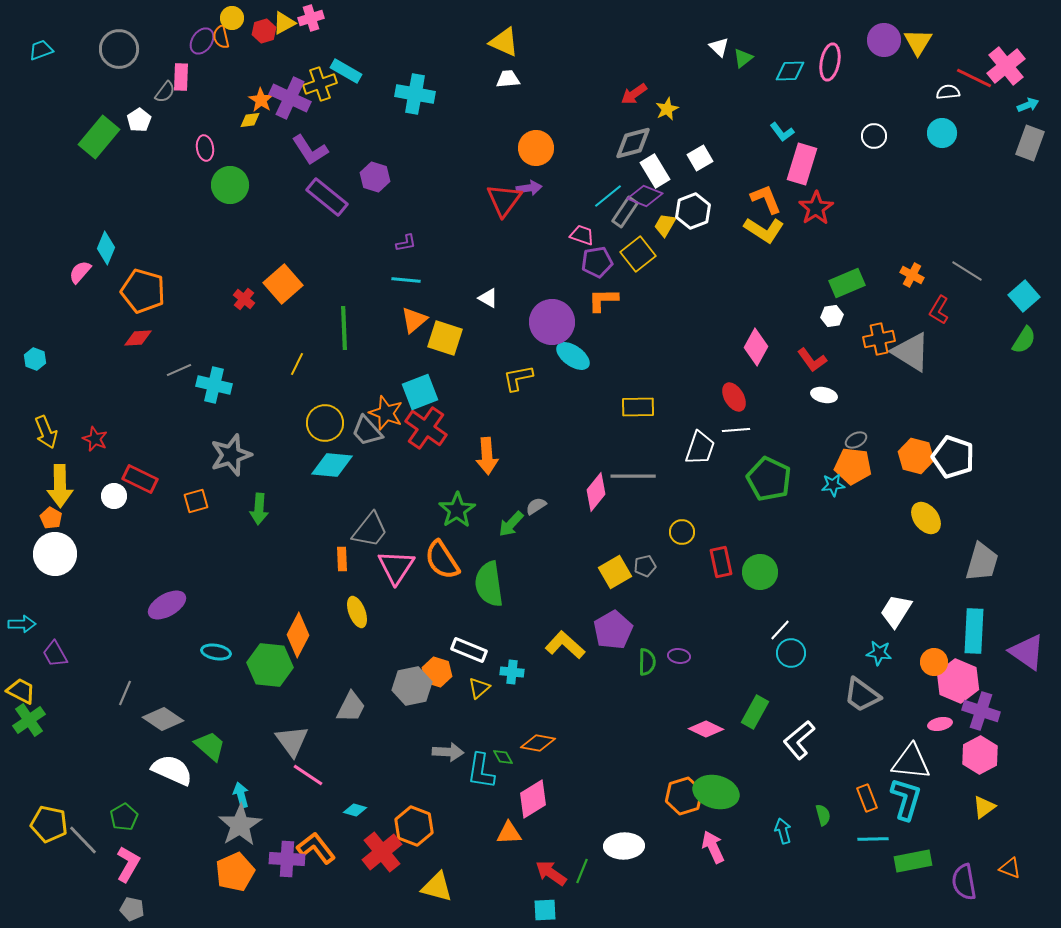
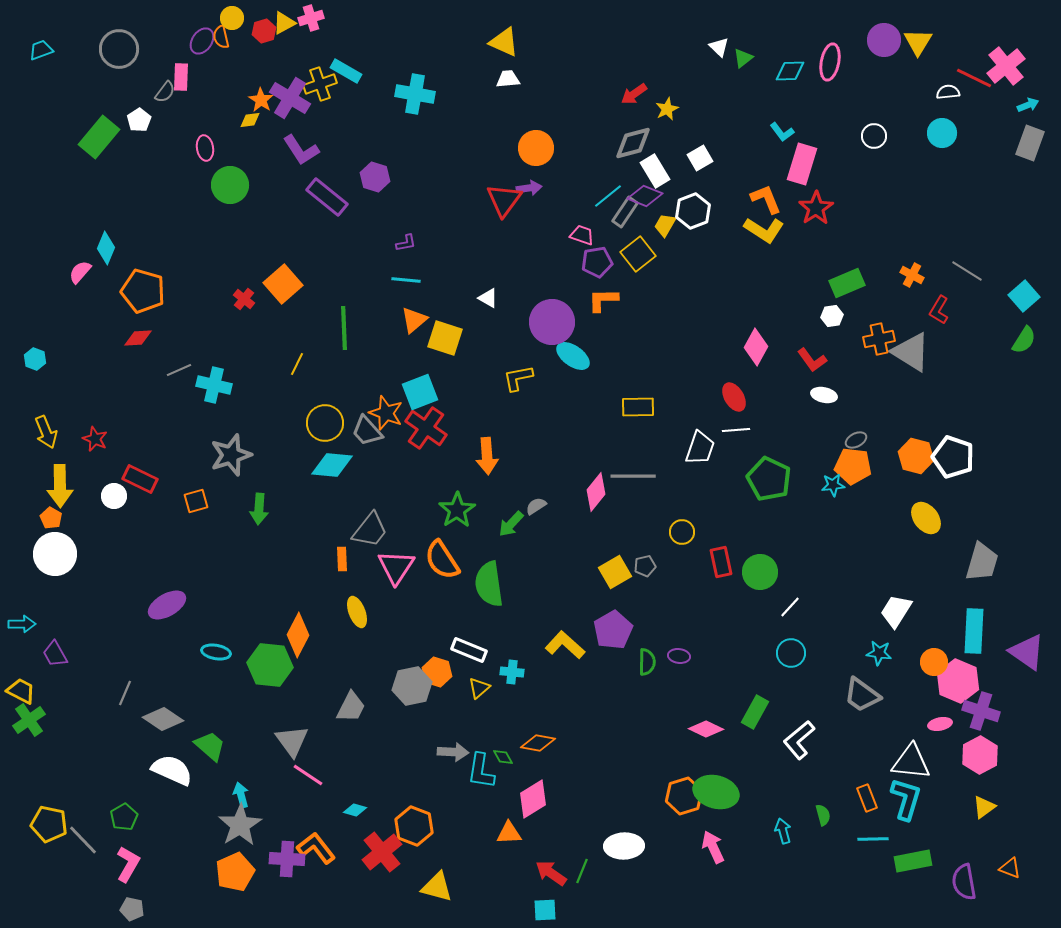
purple cross at (290, 98): rotated 6 degrees clockwise
purple L-shape at (310, 150): moved 9 px left
white line at (780, 630): moved 10 px right, 23 px up
gray arrow at (448, 752): moved 5 px right
